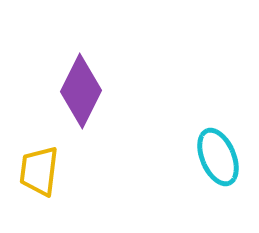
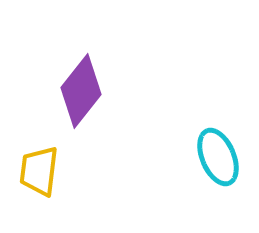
purple diamond: rotated 12 degrees clockwise
